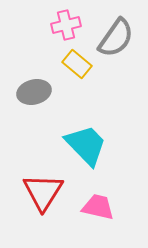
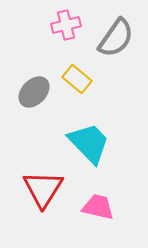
yellow rectangle: moved 15 px down
gray ellipse: rotated 32 degrees counterclockwise
cyan trapezoid: moved 3 px right, 2 px up
red triangle: moved 3 px up
